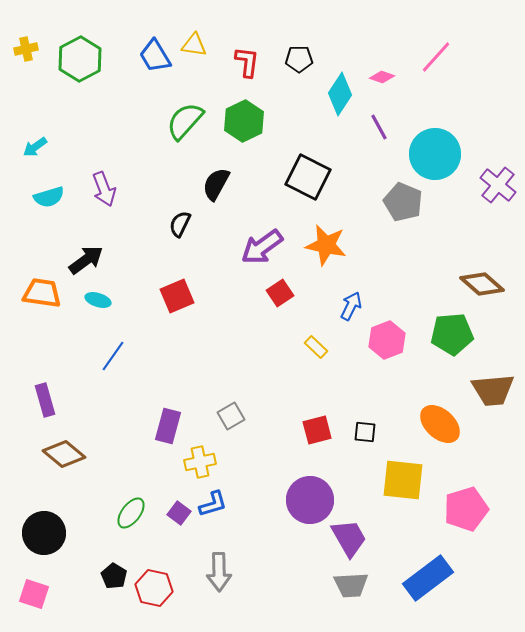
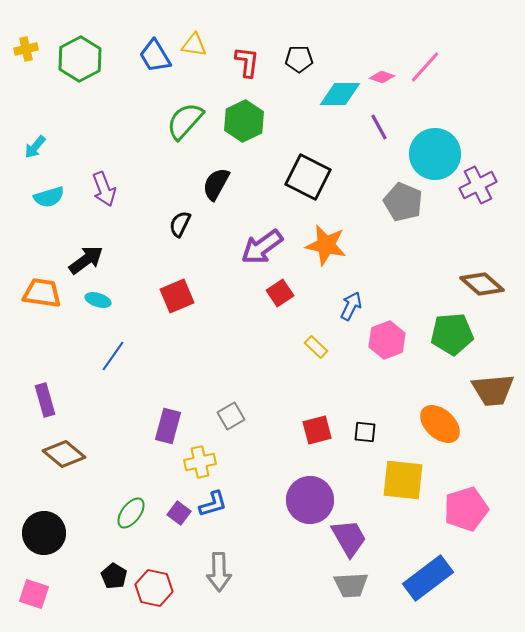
pink line at (436, 57): moved 11 px left, 10 px down
cyan diamond at (340, 94): rotated 57 degrees clockwise
cyan arrow at (35, 147): rotated 15 degrees counterclockwise
purple cross at (498, 185): moved 20 px left; rotated 24 degrees clockwise
